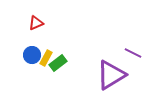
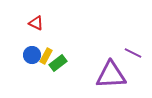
red triangle: rotated 49 degrees clockwise
yellow rectangle: moved 2 px up
purple triangle: rotated 28 degrees clockwise
